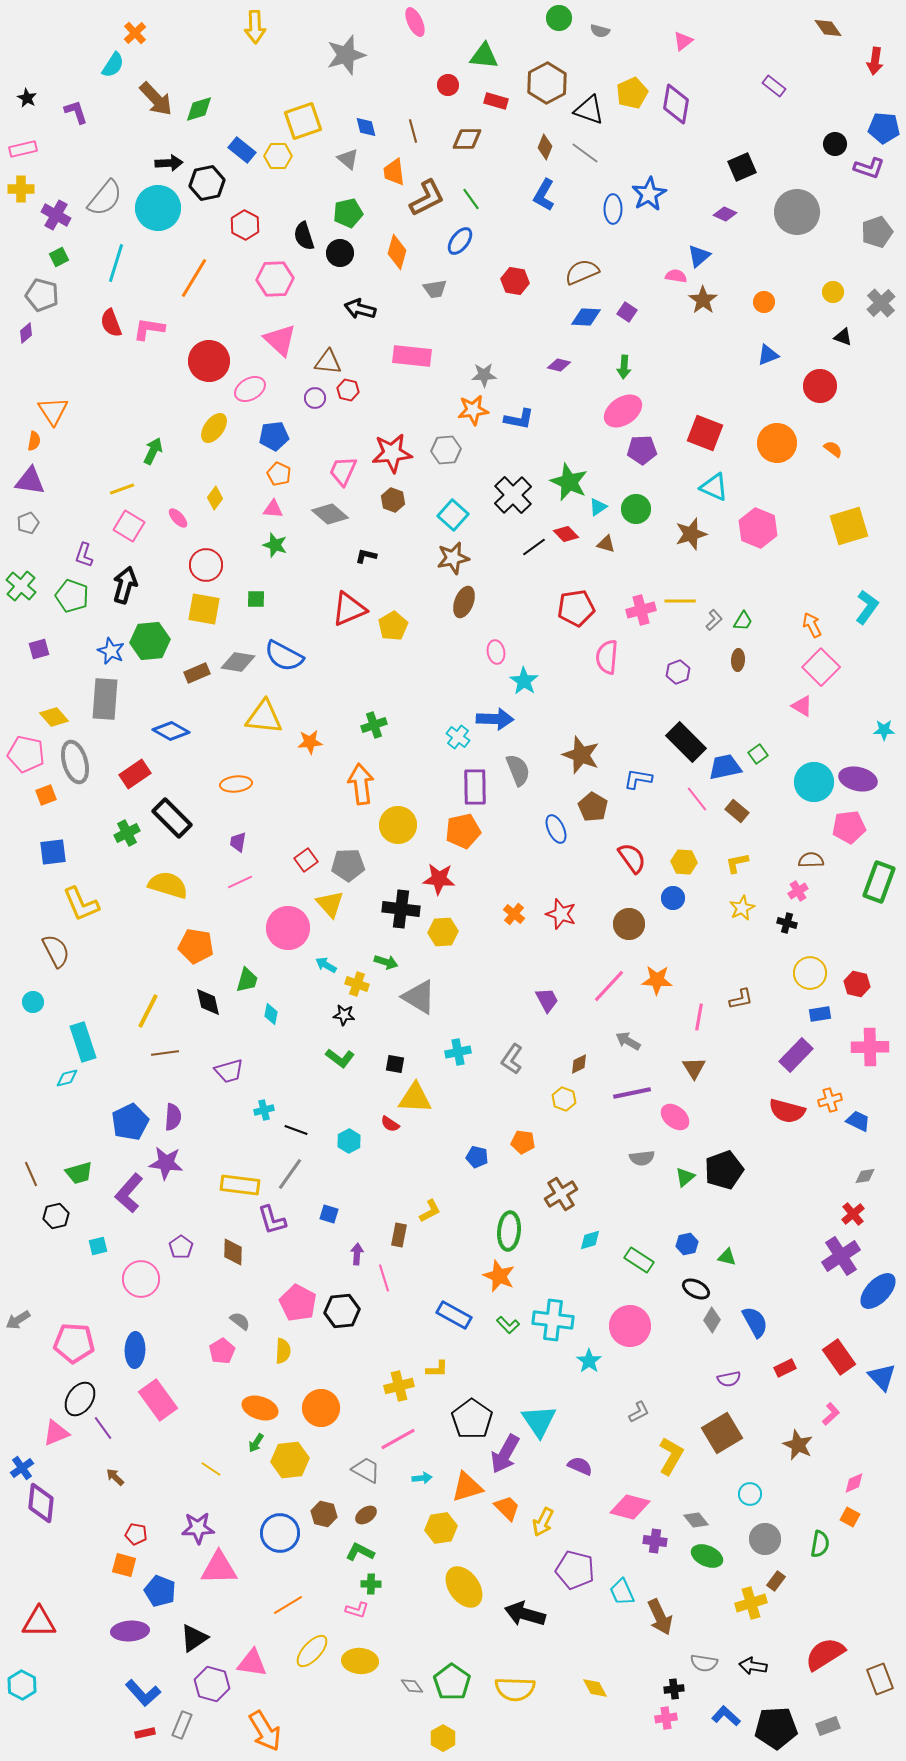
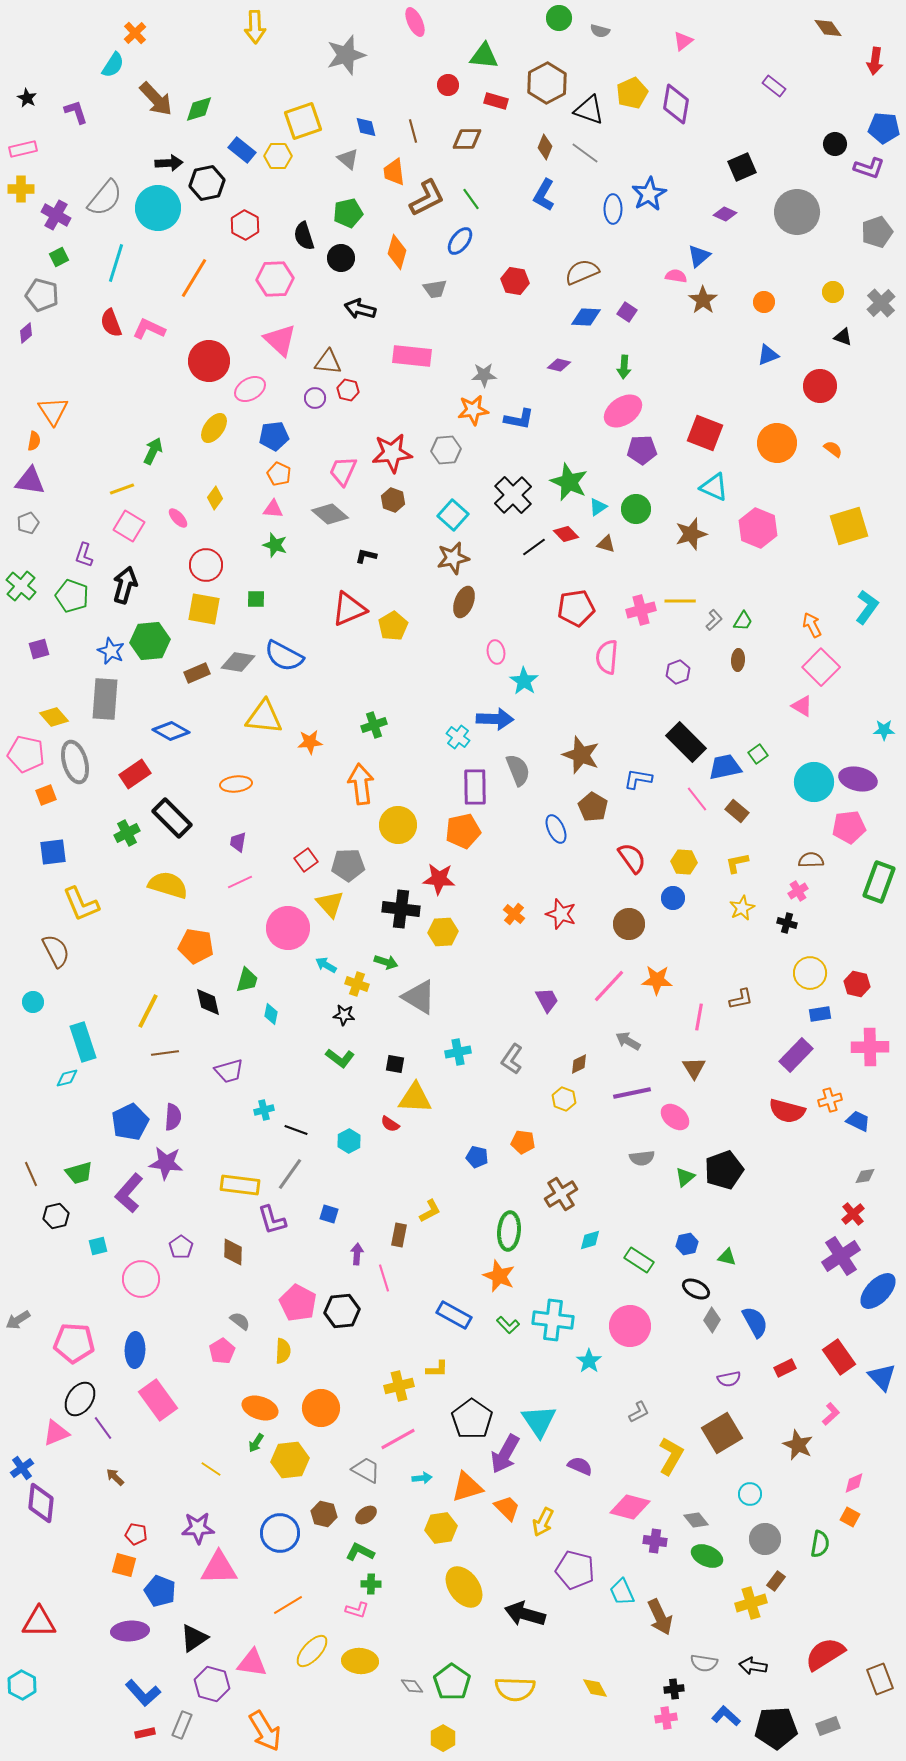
black circle at (340, 253): moved 1 px right, 5 px down
pink L-shape at (149, 329): rotated 16 degrees clockwise
